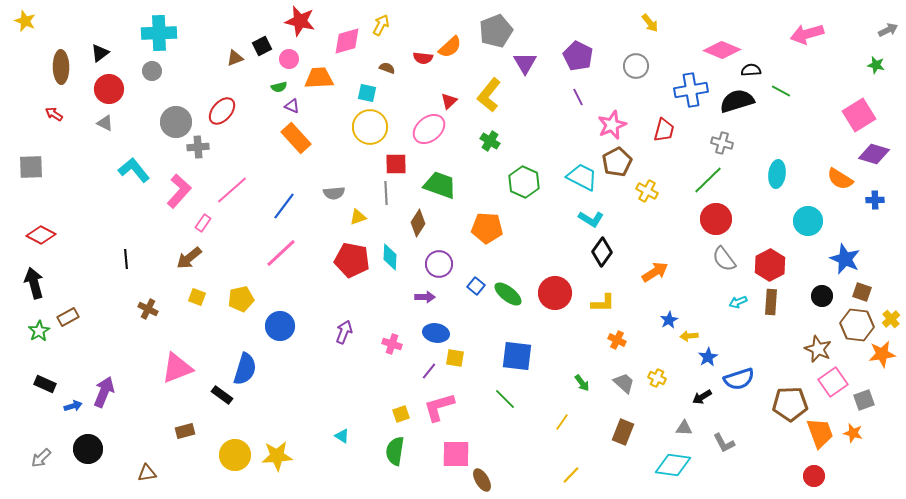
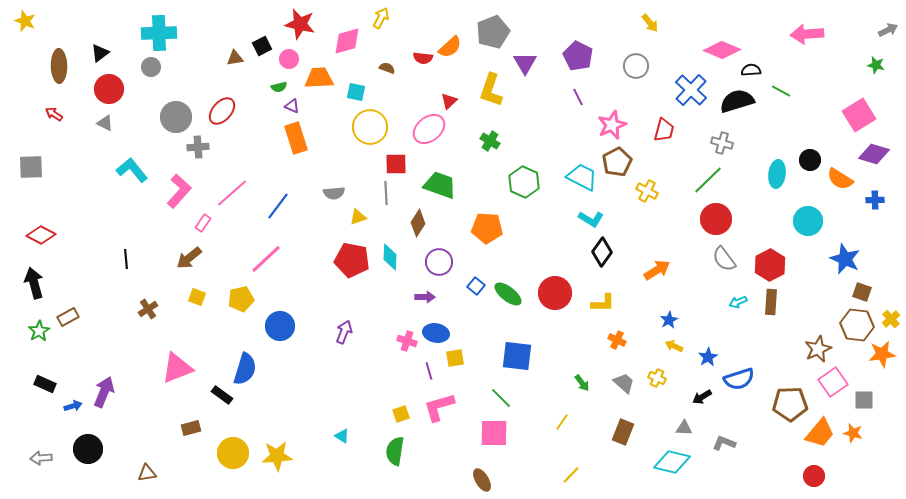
red star at (300, 21): moved 3 px down
yellow arrow at (381, 25): moved 7 px up
gray pentagon at (496, 31): moved 3 px left, 1 px down
pink arrow at (807, 34): rotated 12 degrees clockwise
brown triangle at (235, 58): rotated 12 degrees clockwise
brown ellipse at (61, 67): moved 2 px left, 1 px up
gray circle at (152, 71): moved 1 px left, 4 px up
blue cross at (691, 90): rotated 36 degrees counterclockwise
cyan square at (367, 93): moved 11 px left, 1 px up
yellow L-shape at (489, 95): moved 2 px right, 5 px up; rotated 20 degrees counterclockwise
gray circle at (176, 122): moved 5 px up
orange rectangle at (296, 138): rotated 24 degrees clockwise
cyan L-shape at (134, 170): moved 2 px left
pink line at (232, 190): moved 3 px down
blue line at (284, 206): moved 6 px left
pink line at (281, 253): moved 15 px left, 6 px down
purple circle at (439, 264): moved 2 px up
orange arrow at (655, 272): moved 2 px right, 2 px up
black circle at (822, 296): moved 12 px left, 136 px up
brown cross at (148, 309): rotated 30 degrees clockwise
yellow arrow at (689, 336): moved 15 px left, 10 px down; rotated 30 degrees clockwise
pink cross at (392, 344): moved 15 px right, 3 px up
brown star at (818, 349): rotated 24 degrees clockwise
yellow square at (455, 358): rotated 18 degrees counterclockwise
purple line at (429, 371): rotated 54 degrees counterclockwise
green line at (505, 399): moved 4 px left, 1 px up
gray square at (864, 400): rotated 20 degrees clockwise
brown rectangle at (185, 431): moved 6 px right, 3 px up
orange trapezoid at (820, 433): rotated 60 degrees clockwise
gray L-shape at (724, 443): rotated 140 degrees clockwise
pink square at (456, 454): moved 38 px right, 21 px up
yellow circle at (235, 455): moved 2 px left, 2 px up
gray arrow at (41, 458): rotated 40 degrees clockwise
cyan diamond at (673, 465): moved 1 px left, 3 px up; rotated 6 degrees clockwise
